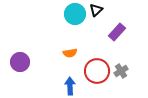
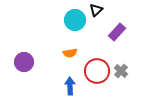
cyan circle: moved 6 px down
purple circle: moved 4 px right
gray cross: rotated 16 degrees counterclockwise
